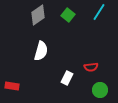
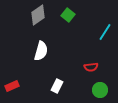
cyan line: moved 6 px right, 20 px down
white rectangle: moved 10 px left, 8 px down
red rectangle: rotated 32 degrees counterclockwise
